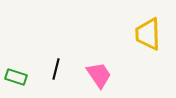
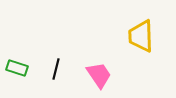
yellow trapezoid: moved 7 px left, 2 px down
green rectangle: moved 1 px right, 9 px up
